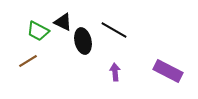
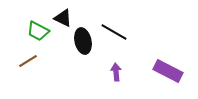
black triangle: moved 4 px up
black line: moved 2 px down
purple arrow: moved 1 px right
